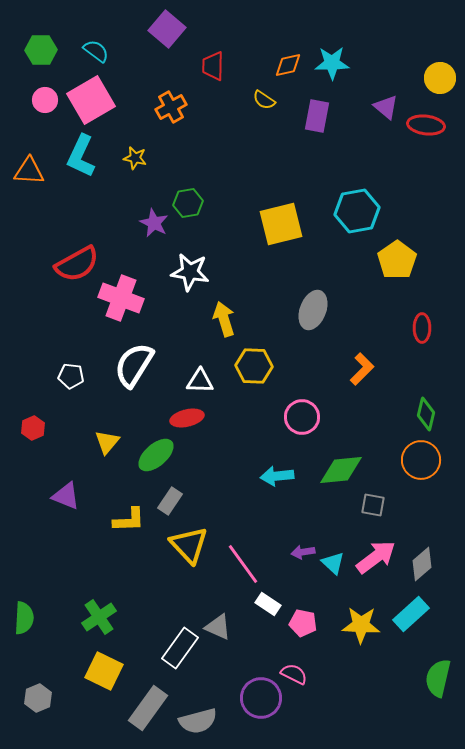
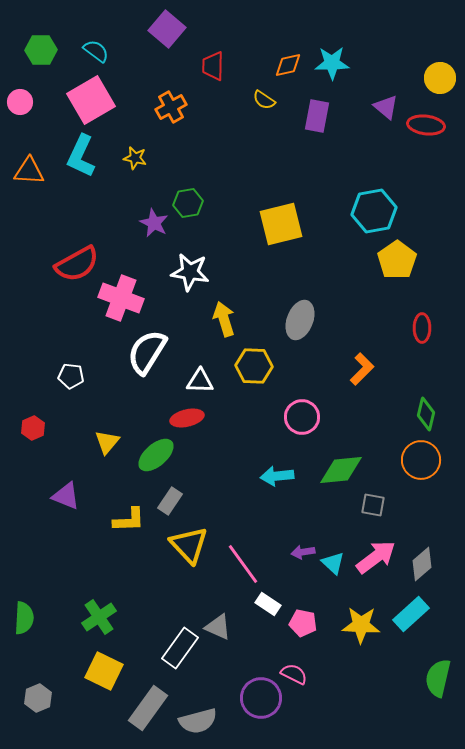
pink circle at (45, 100): moved 25 px left, 2 px down
cyan hexagon at (357, 211): moved 17 px right
gray ellipse at (313, 310): moved 13 px left, 10 px down
white semicircle at (134, 365): moved 13 px right, 13 px up
